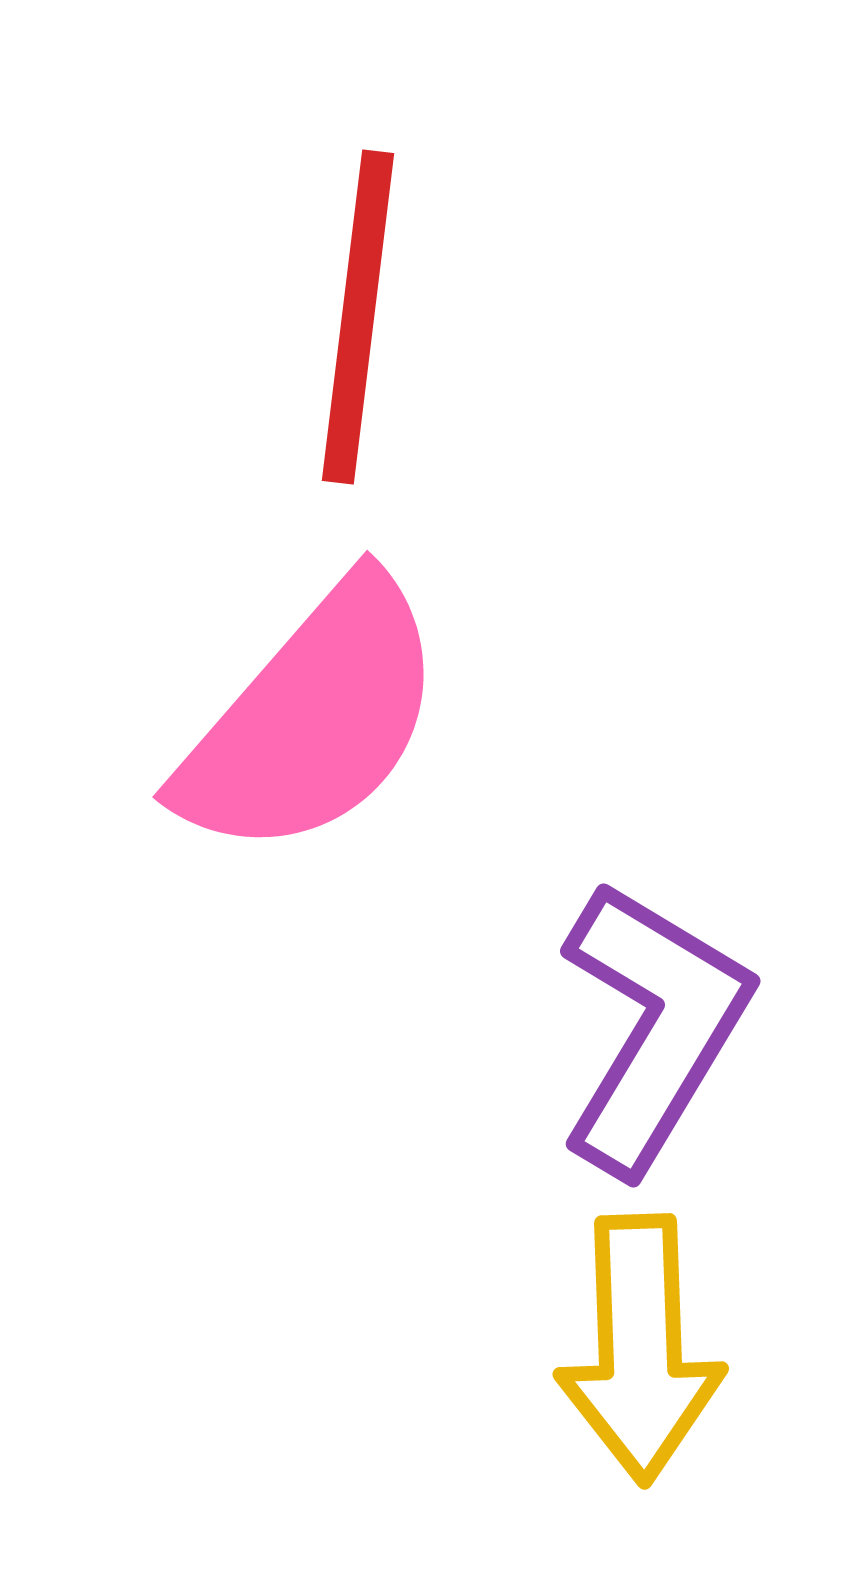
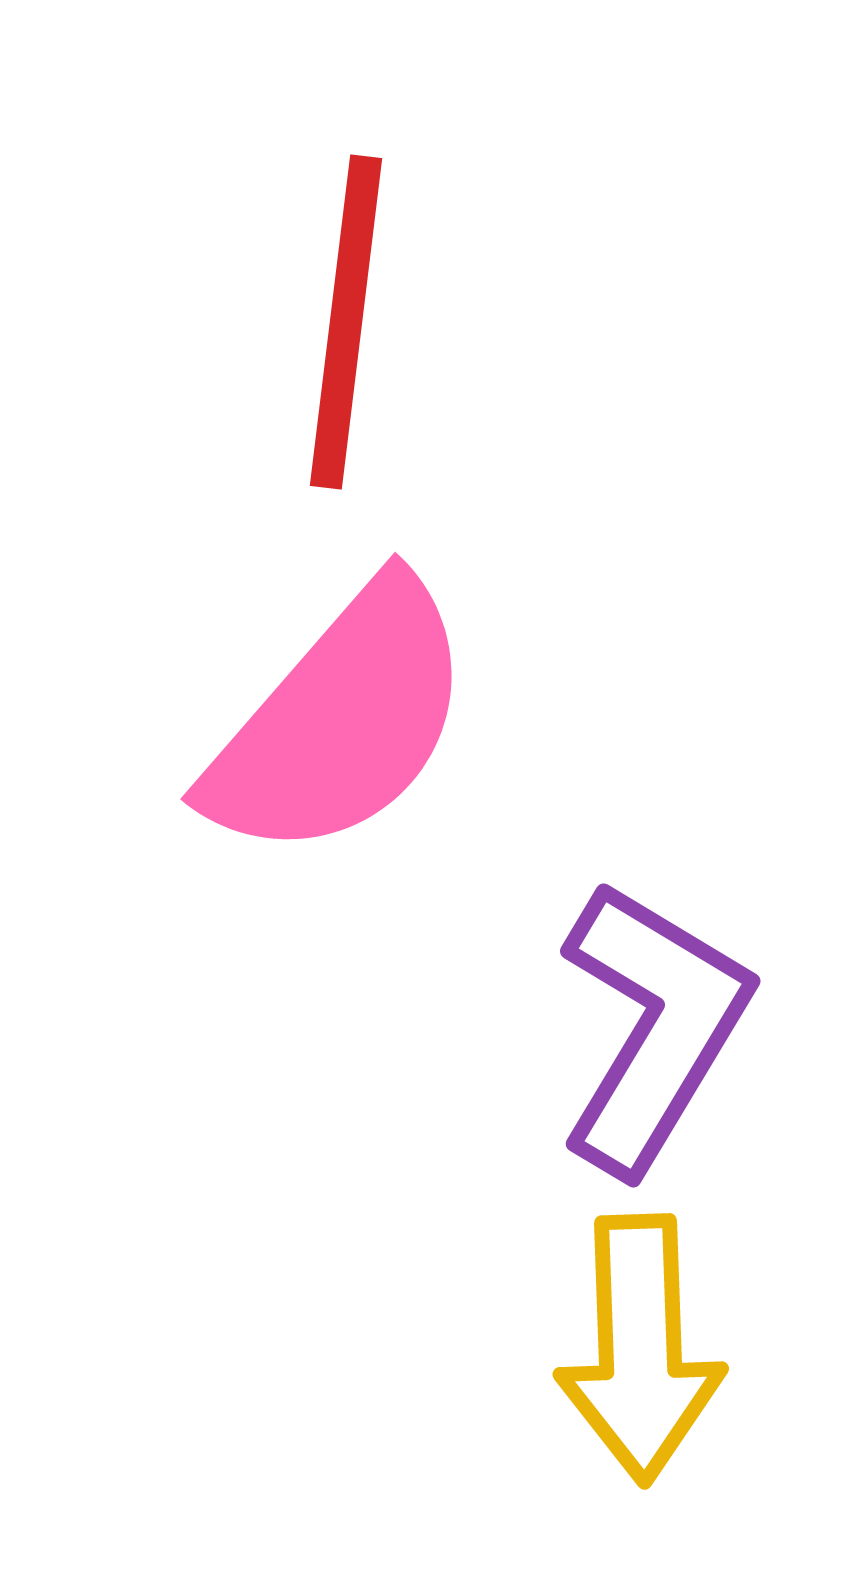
red line: moved 12 px left, 5 px down
pink semicircle: moved 28 px right, 2 px down
